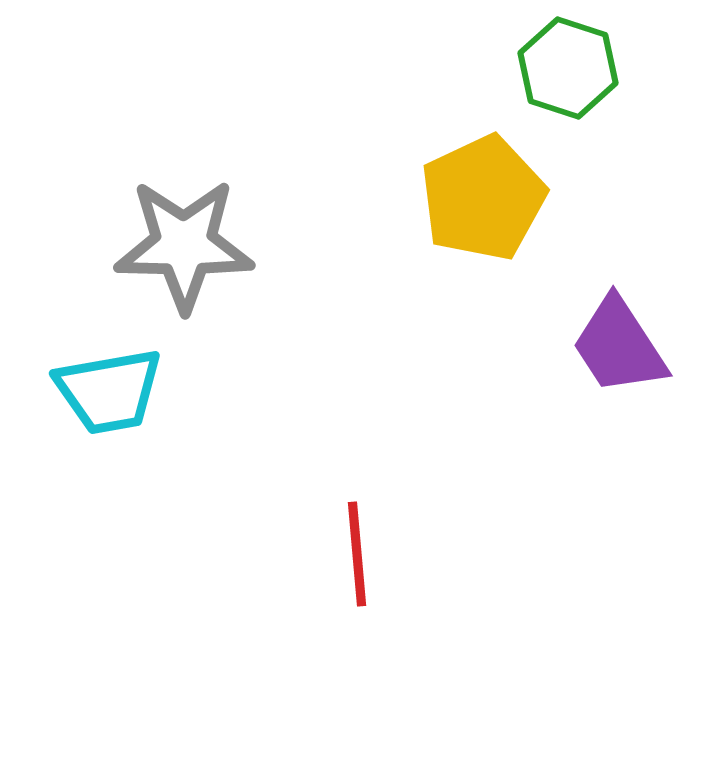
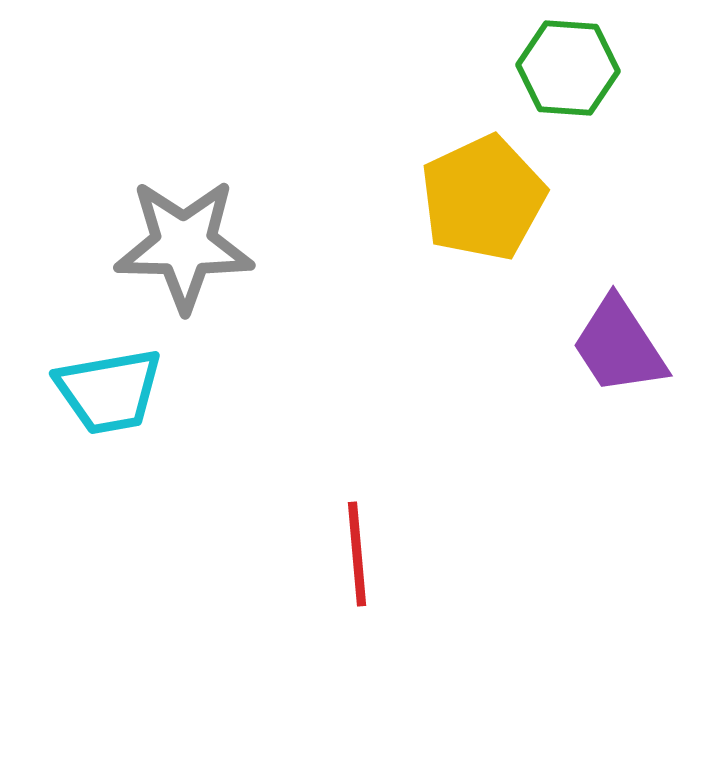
green hexagon: rotated 14 degrees counterclockwise
